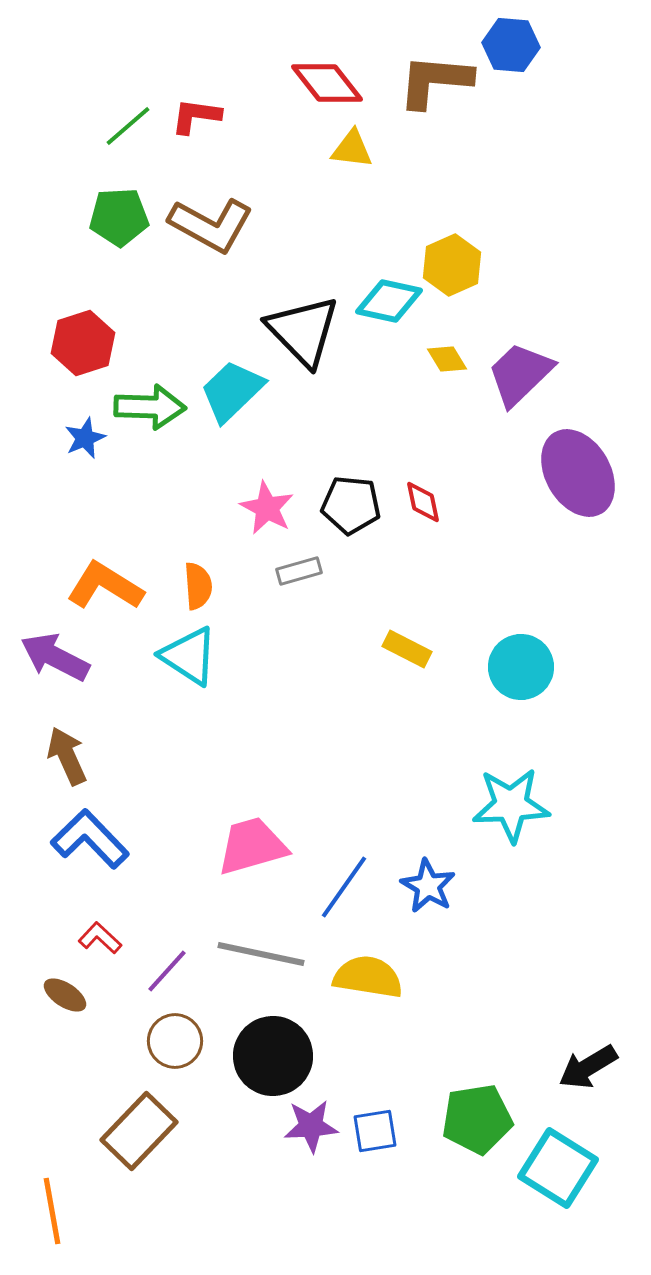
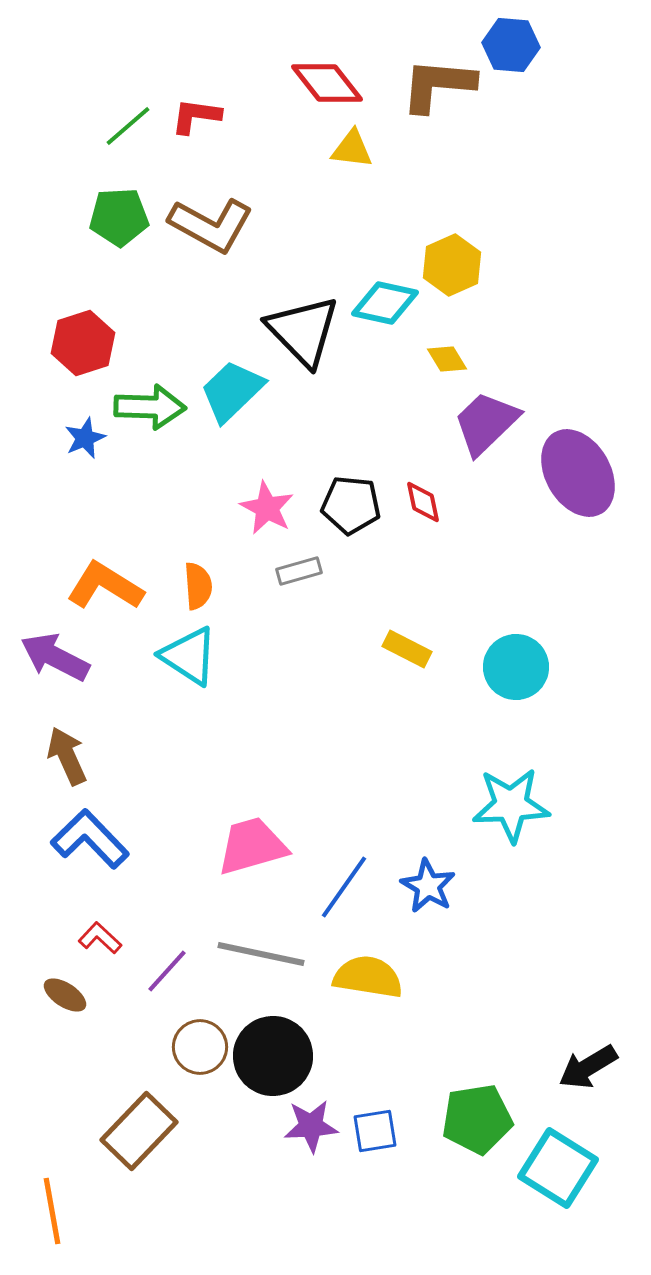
brown L-shape at (435, 81): moved 3 px right, 4 px down
cyan diamond at (389, 301): moved 4 px left, 2 px down
purple trapezoid at (520, 374): moved 34 px left, 49 px down
cyan circle at (521, 667): moved 5 px left
brown circle at (175, 1041): moved 25 px right, 6 px down
